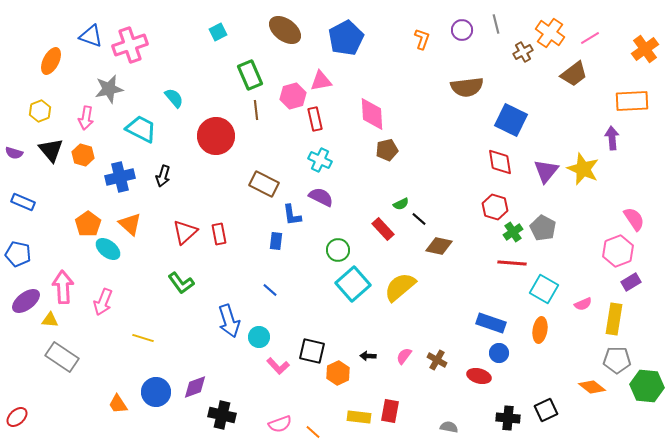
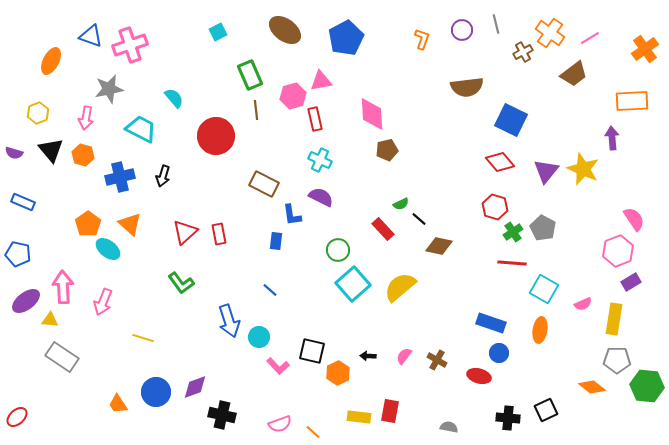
yellow hexagon at (40, 111): moved 2 px left, 2 px down
red diamond at (500, 162): rotated 32 degrees counterclockwise
